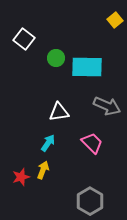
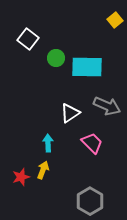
white square: moved 4 px right
white triangle: moved 11 px right, 1 px down; rotated 25 degrees counterclockwise
cyan arrow: rotated 36 degrees counterclockwise
